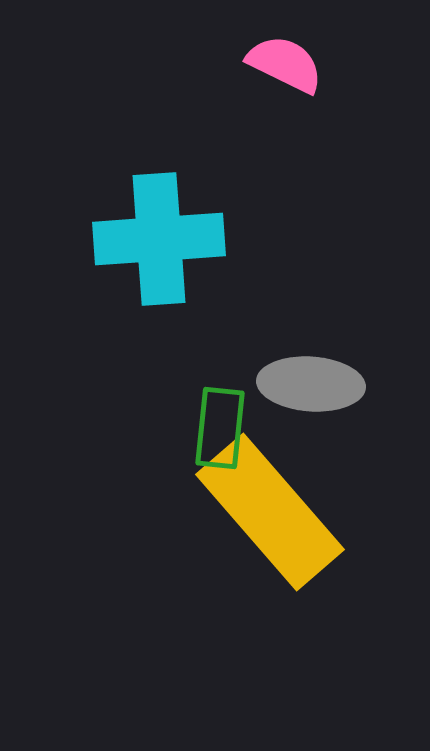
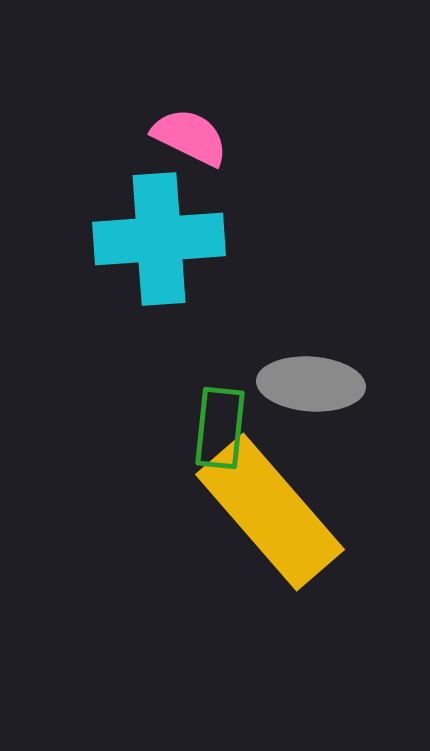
pink semicircle: moved 95 px left, 73 px down
